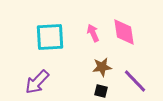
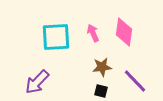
pink diamond: rotated 16 degrees clockwise
cyan square: moved 6 px right
